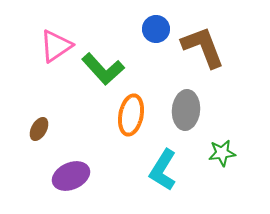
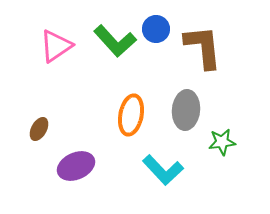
brown L-shape: rotated 15 degrees clockwise
green L-shape: moved 12 px right, 28 px up
green star: moved 11 px up
cyan L-shape: rotated 75 degrees counterclockwise
purple ellipse: moved 5 px right, 10 px up
